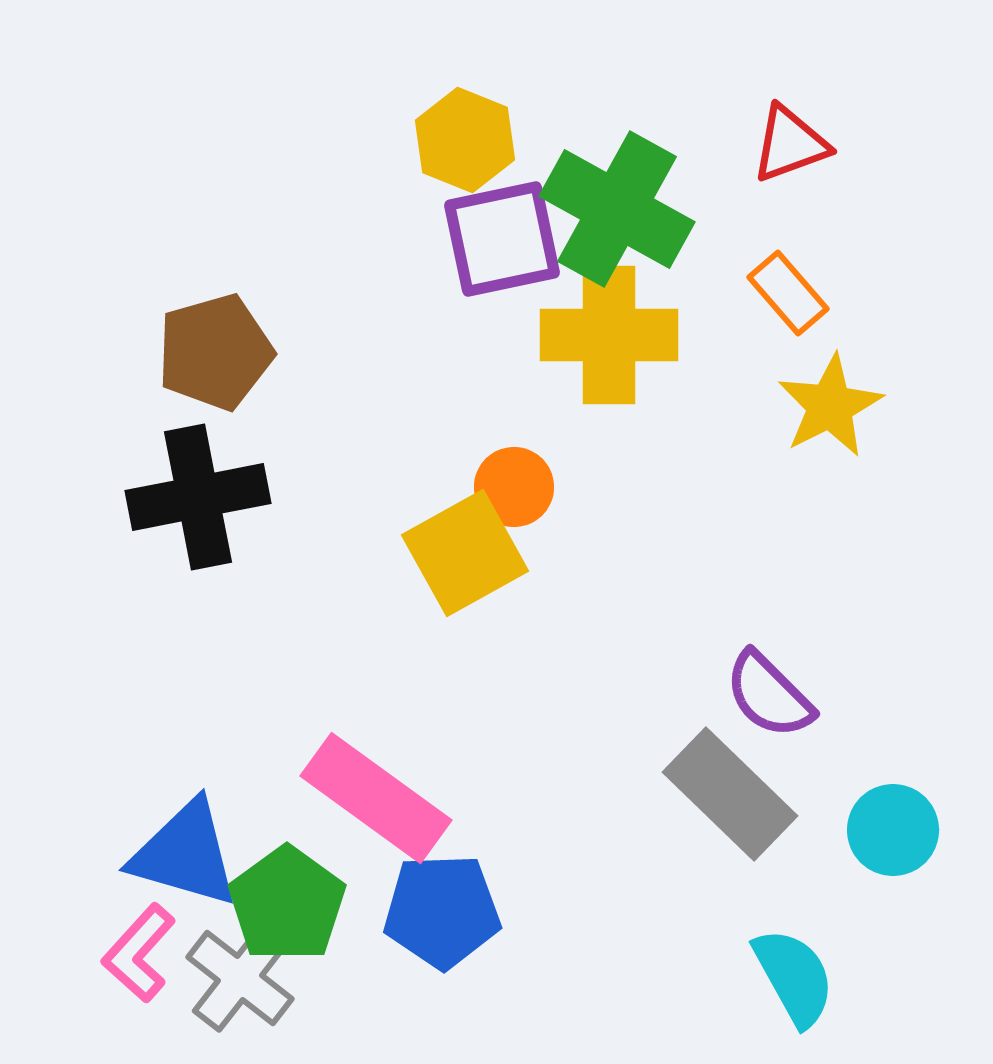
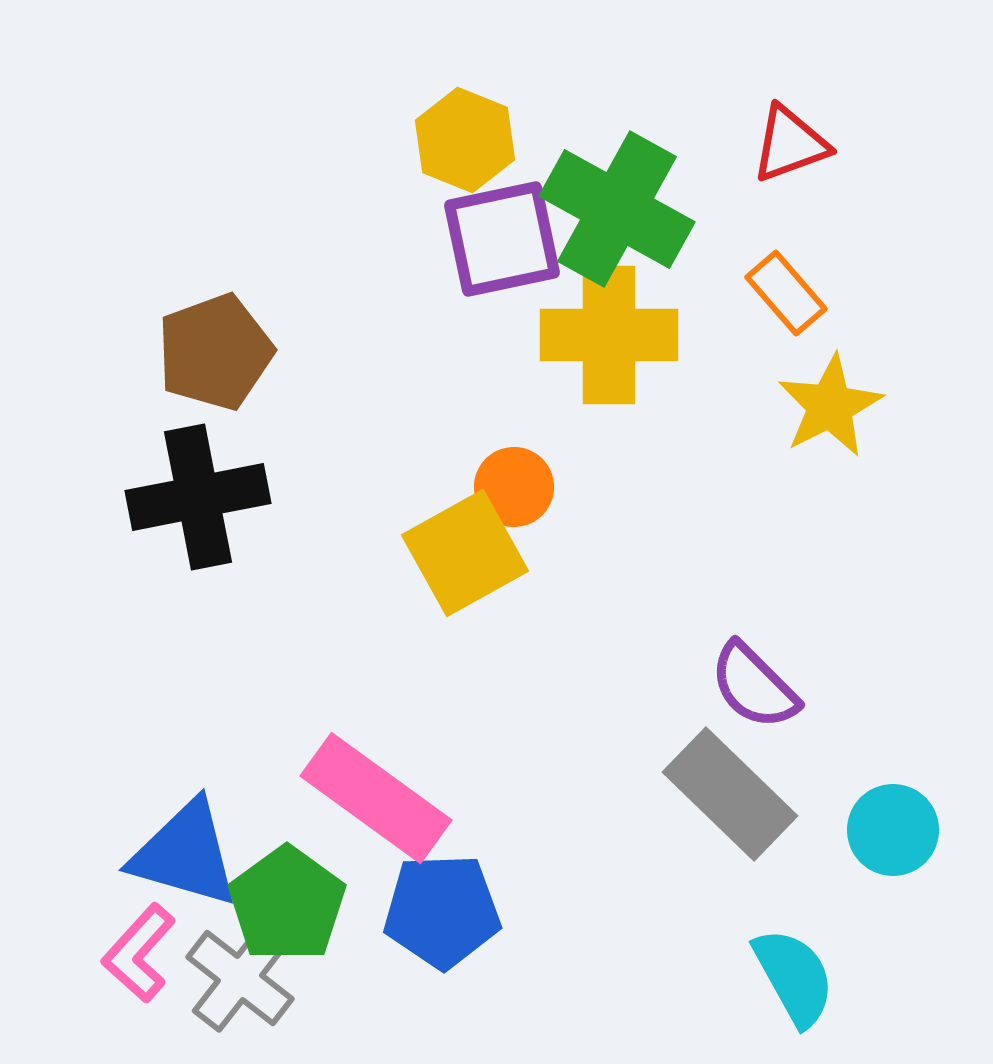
orange rectangle: moved 2 px left
brown pentagon: rotated 4 degrees counterclockwise
purple semicircle: moved 15 px left, 9 px up
